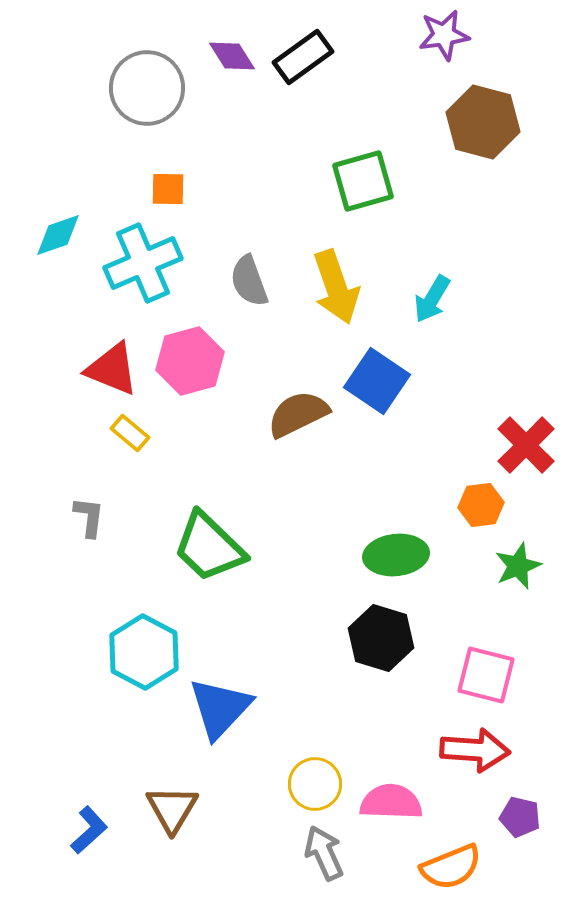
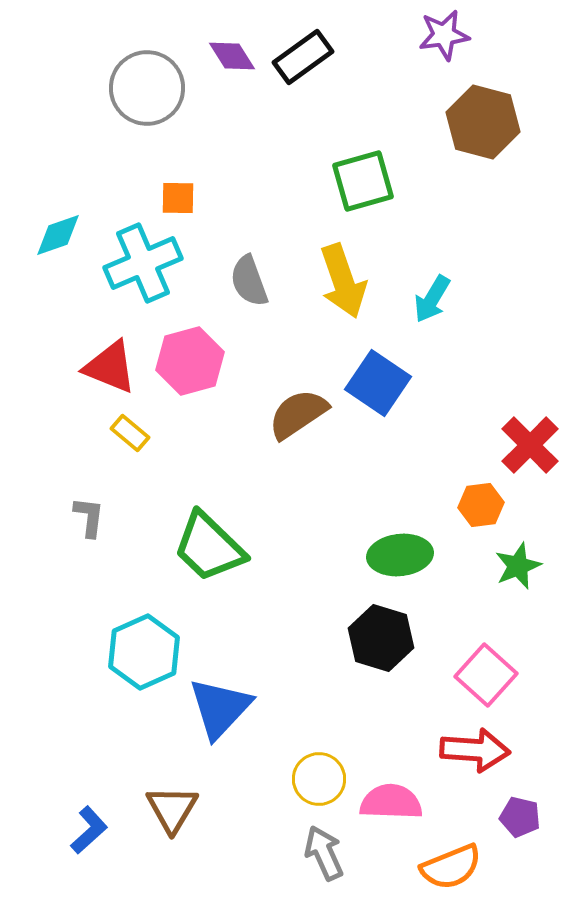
orange square: moved 10 px right, 9 px down
yellow arrow: moved 7 px right, 6 px up
red triangle: moved 2 px left, 2 px up
blue square: moved 1 px right, 2 px down
brown semicircle: rotated 8 degrees counterclockwise
red cross: moved 4 px right
green ellipse: moved 4 px right
cyan hexagon: rotated 8 degrees clockwise
pink square: rotated 28 degrees clockwise
yellow circle: moved 4 px right, 5 px up
